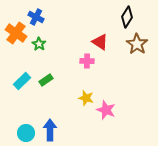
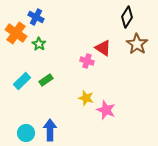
red triangle: moved 3 px right, 6 px down
pink cross: rotated 16 degrees clockwise
